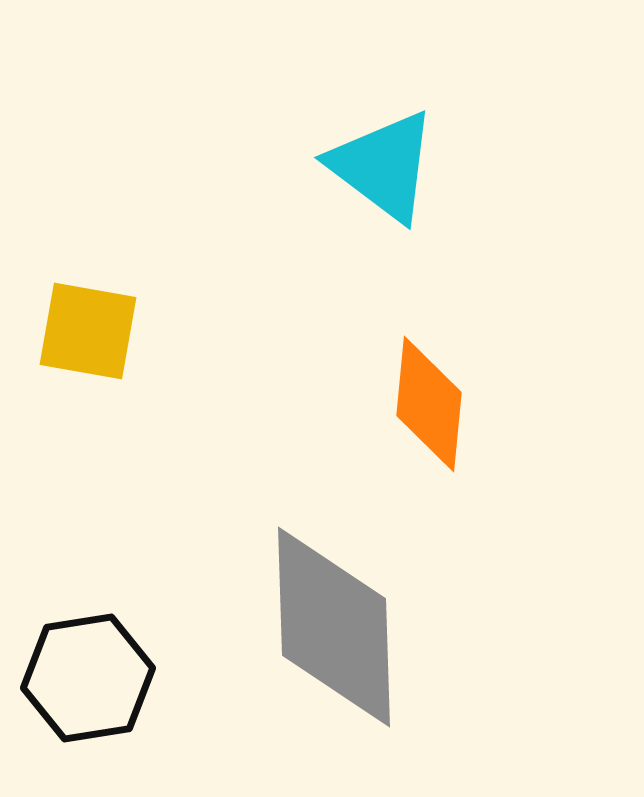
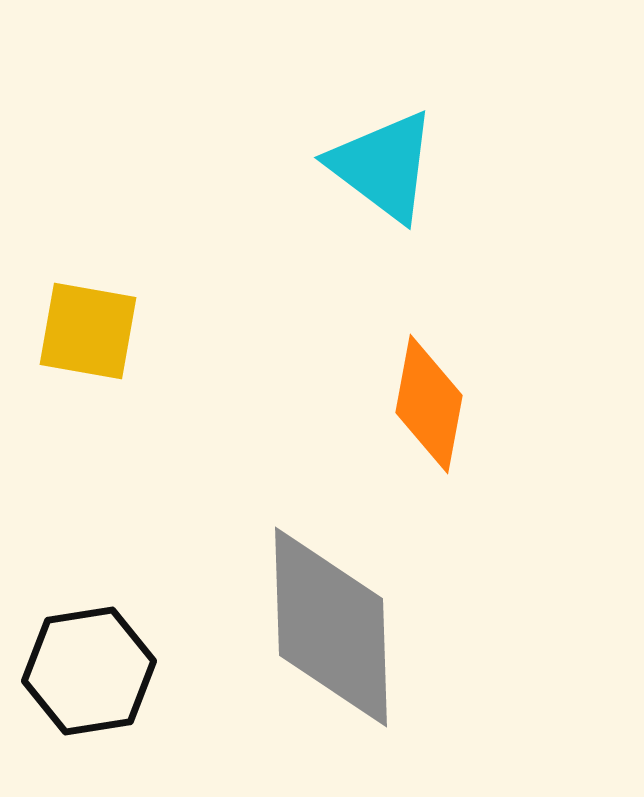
orange diamond: rotated 5 degrees clockwise
gray diamond: moved 3 px left
black hexagon: moved 1 px right, 7 px up
